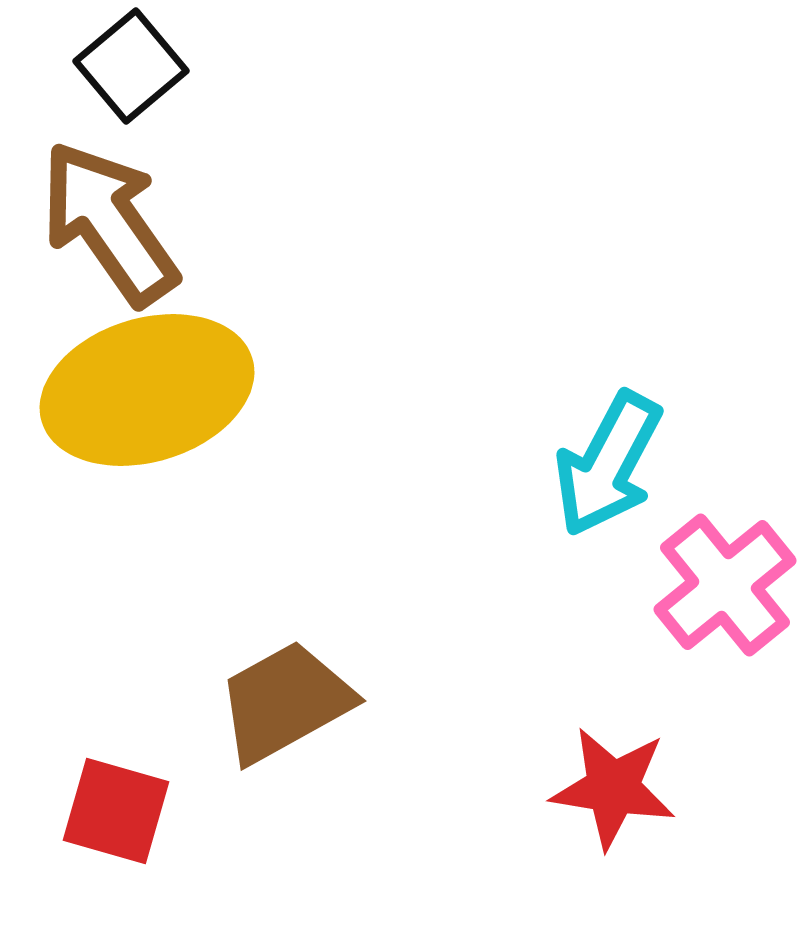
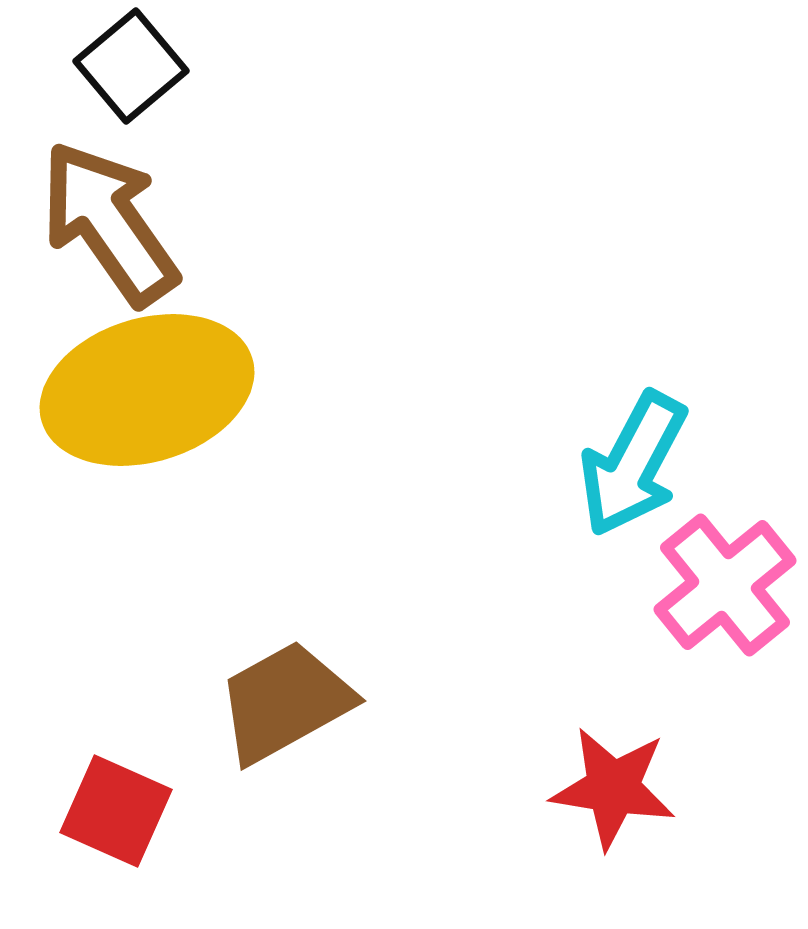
cyan arrow: moved 25 px right
red square: rotated 8 degrees clockwise
